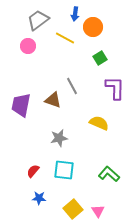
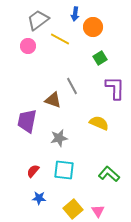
yellow line: moved 5 px left, 1 px down
purple trapezoid: moved 6 px right, 16 px down
